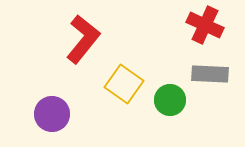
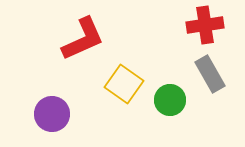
red cross: rotated 33 degrees counterclockwise
red L-shape: rotated 27 degrees clockwise
gray rectangle: rotated 57 degrees clockwise
